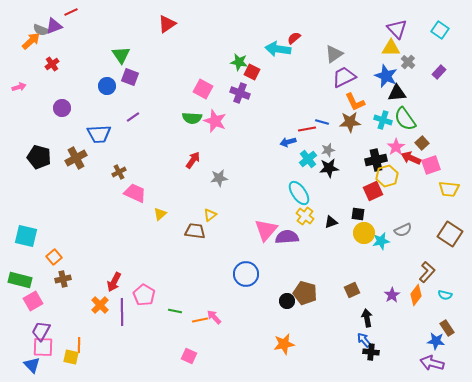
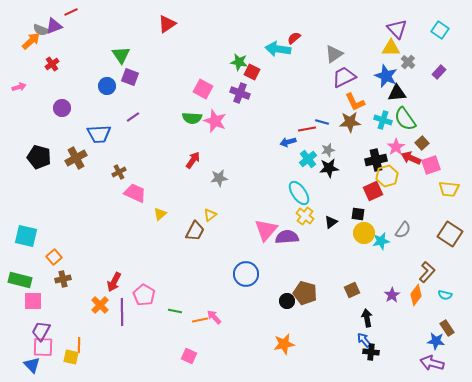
black triangle at (331, 222): rotated 16 degrees counterclockwise
gray semicircle at (403, 230): rotated 30 degrees counterclockwise
brown trapezoid at (195, 231): rotated 110 degrees clockwise
pink square at (33, 301): rotated 30 degrees clockwise
